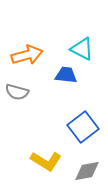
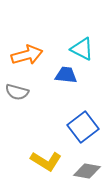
gray diamond: rotated 20 degrees clockwise
